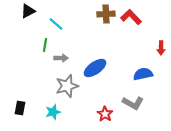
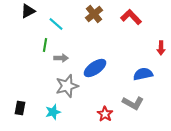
brown cross: moved 12 px left; rotated 36 degrees counterclockwise
